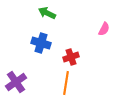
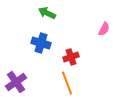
orange line: moved 1 px right; rotated 30 degrees counterclockwise
